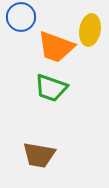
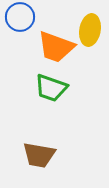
blue circle: moved 1 px left
